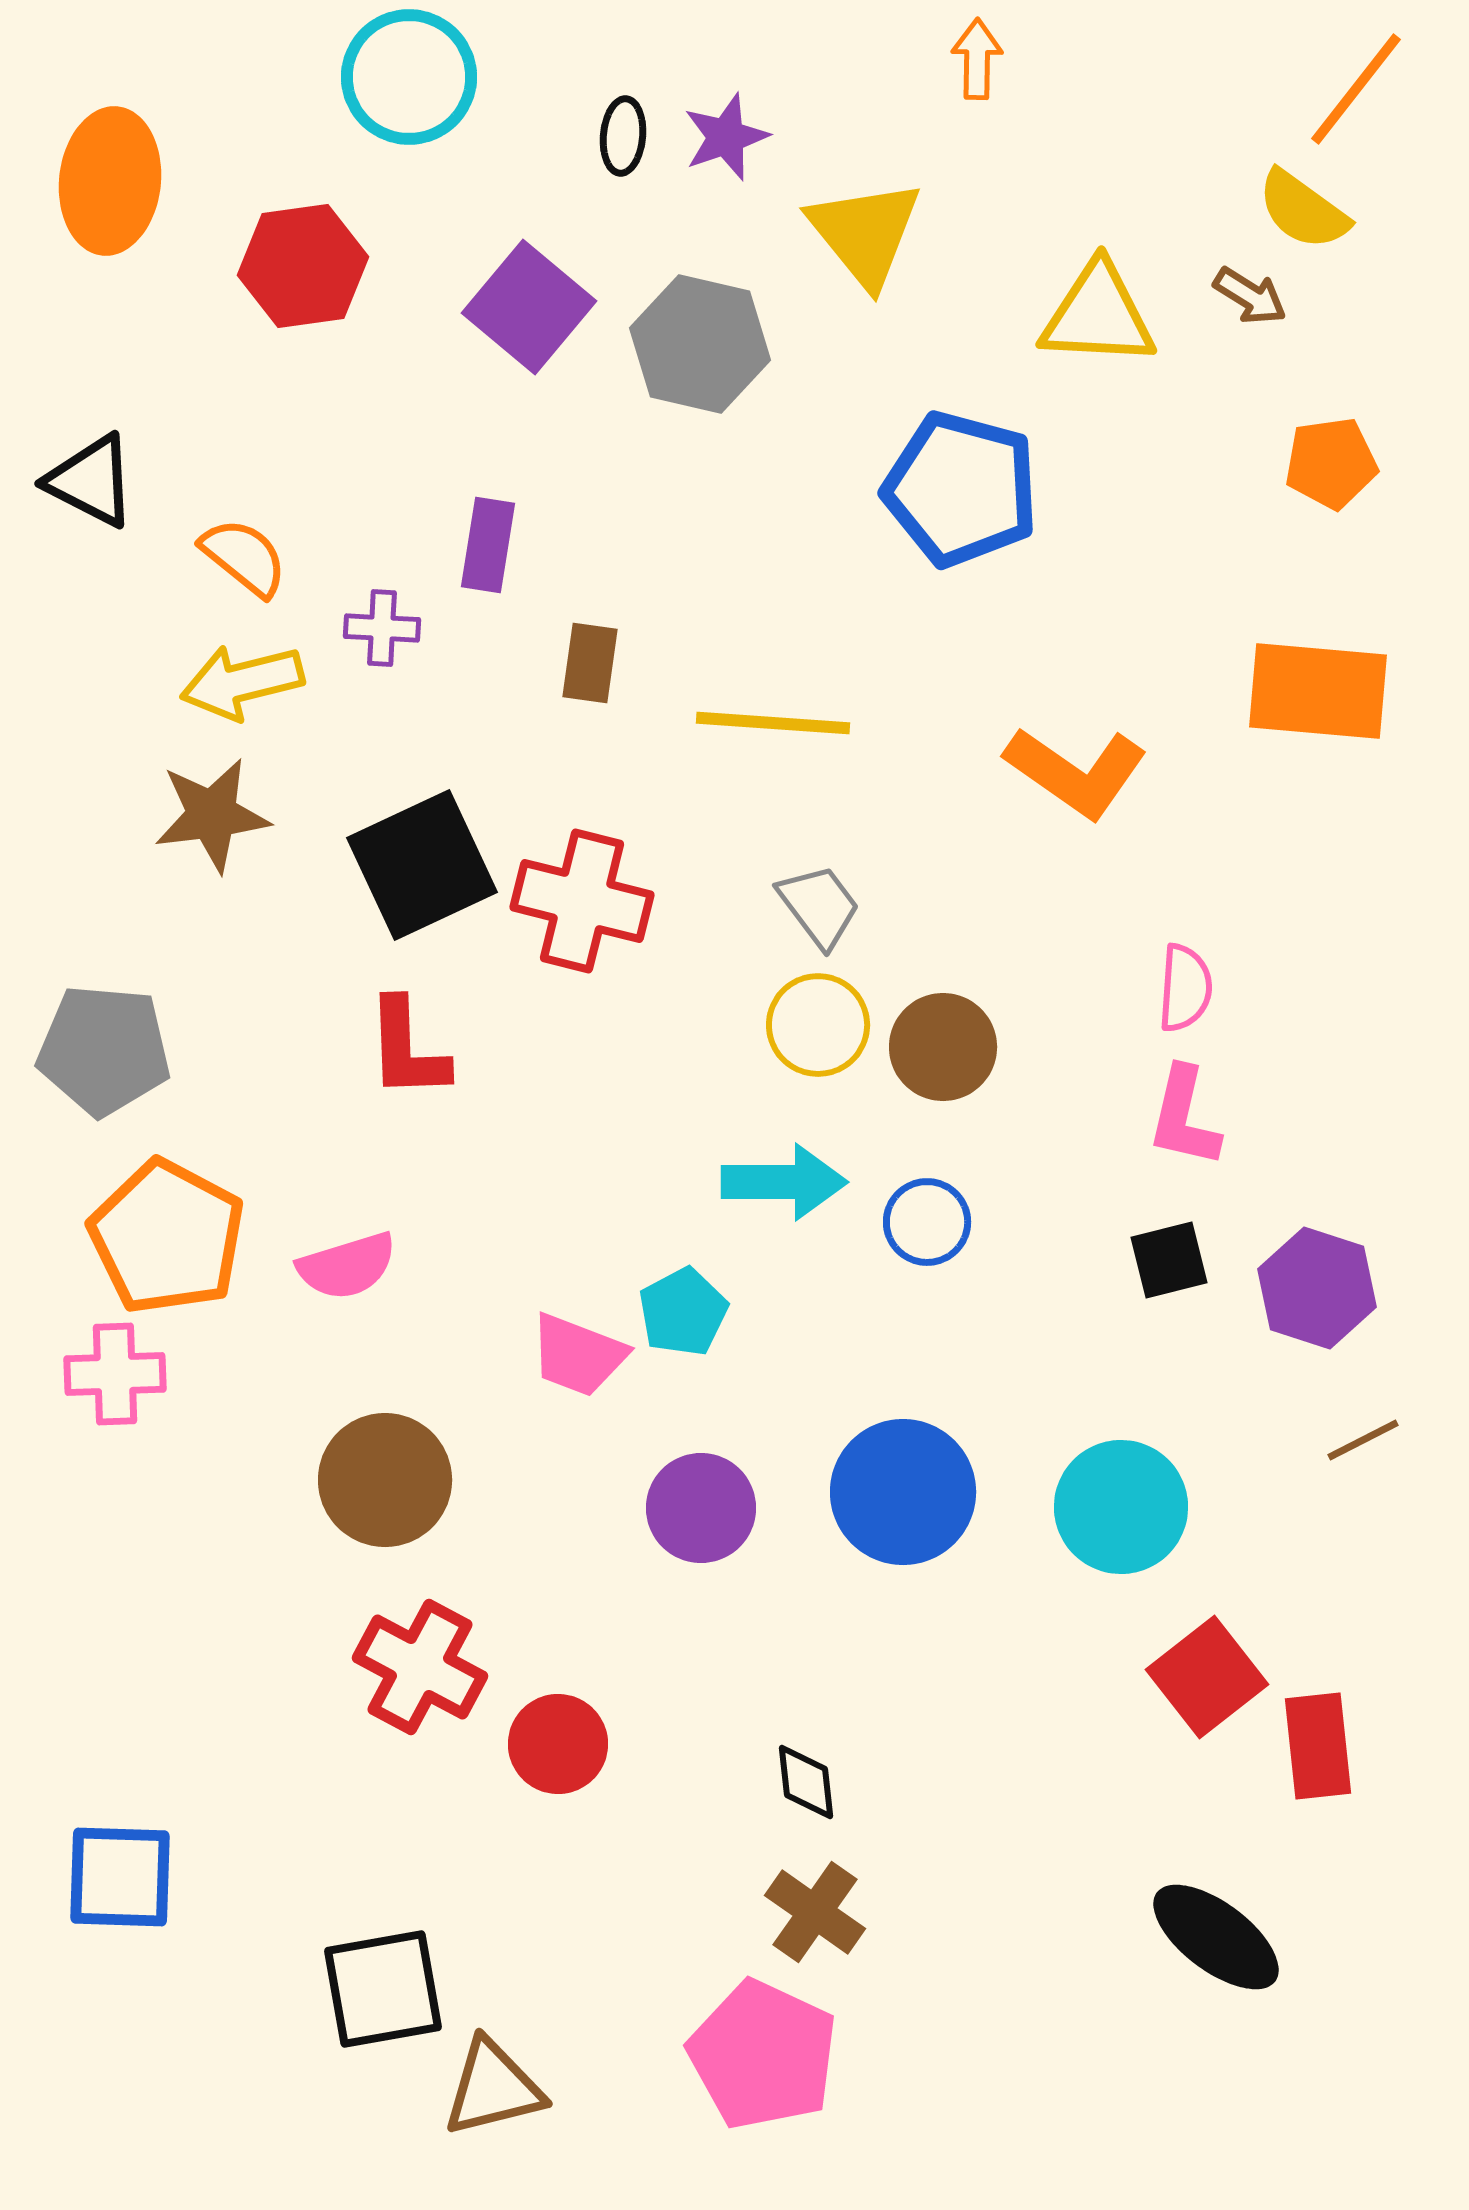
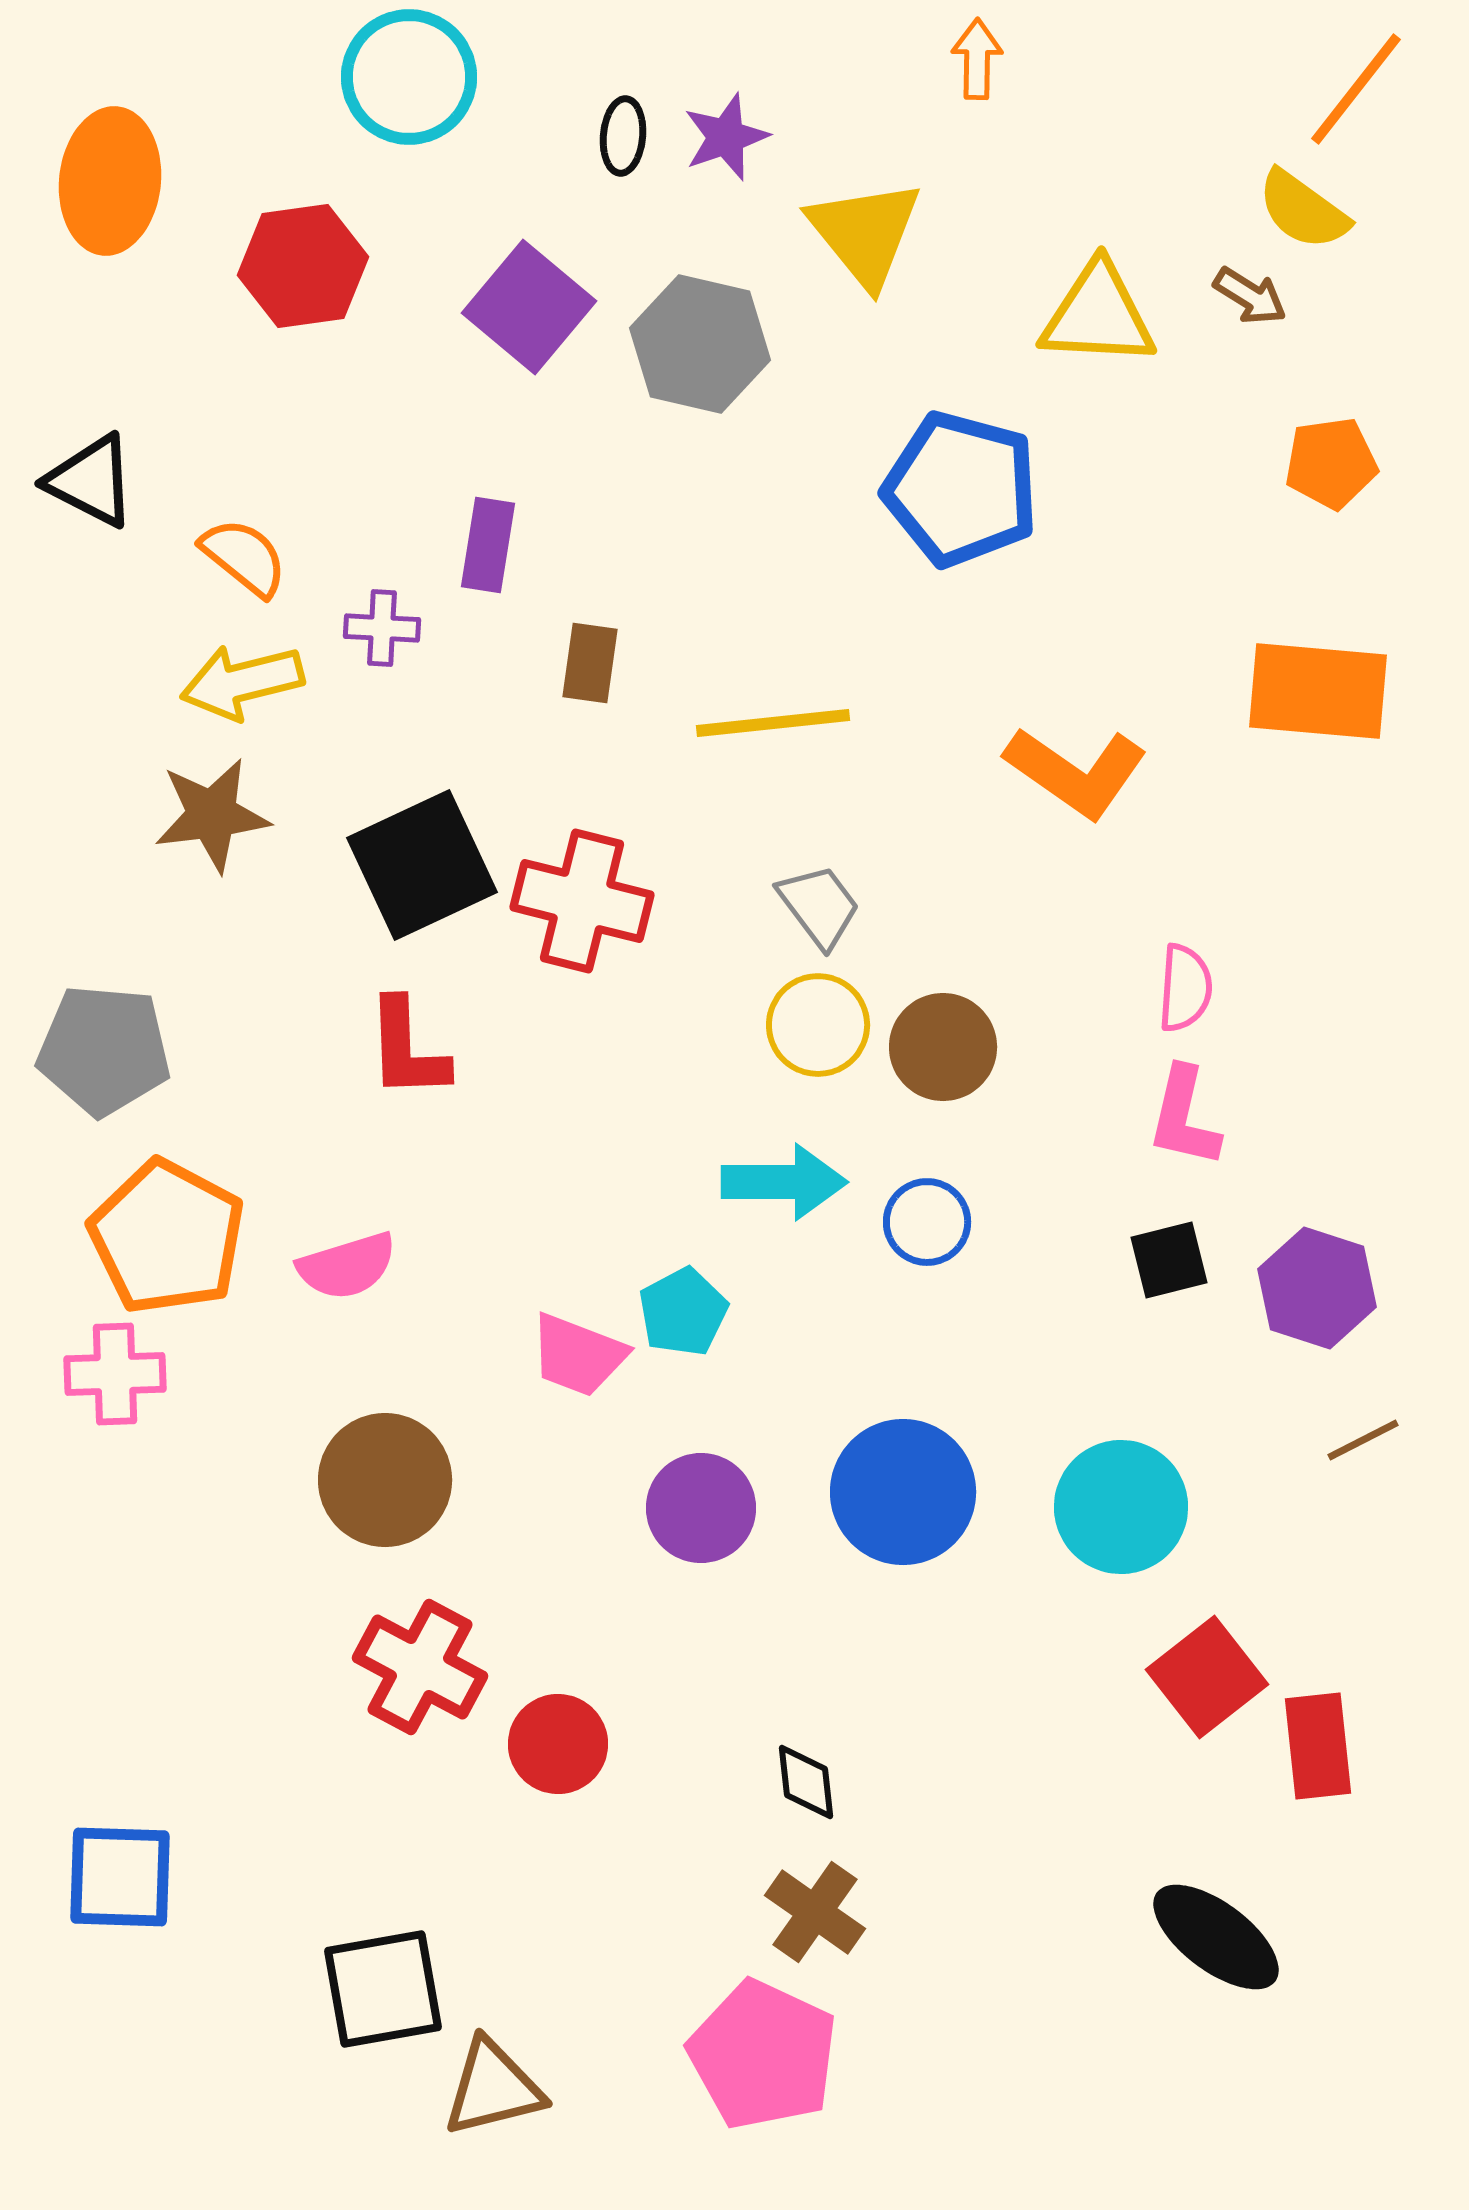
yellow line at (773, 723): rotated 10 degrees counterclockwise
